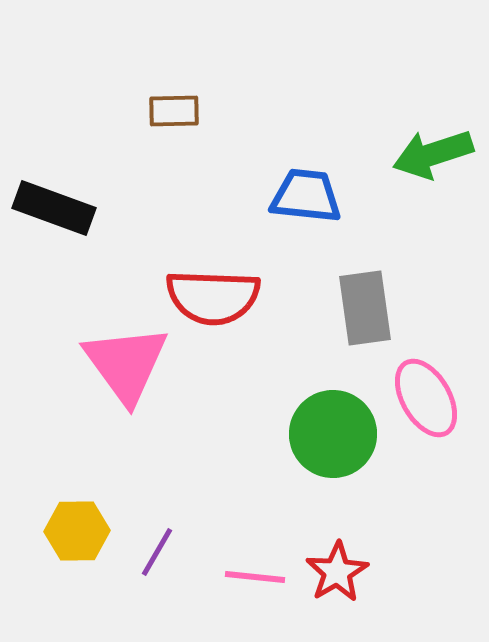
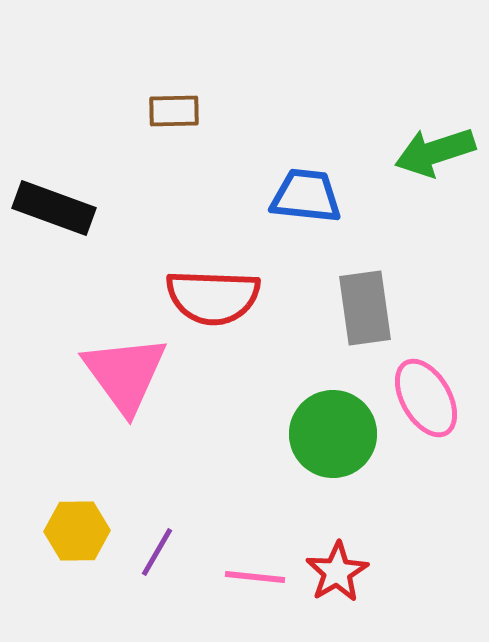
green arrow: moved 2 px right, 2 px up
pink triangle: moved 1 px left, 10 px down
